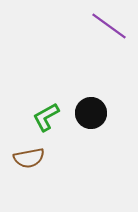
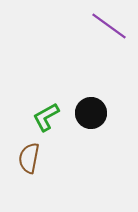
brown semicircle: rotated 112 degrees clockwise
